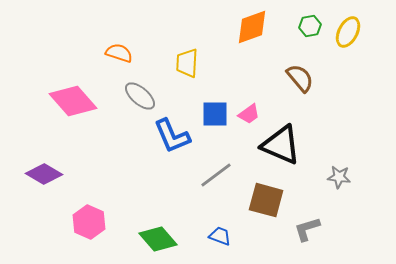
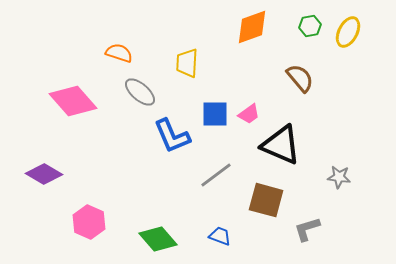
gray ellipse: moved 4 px up
